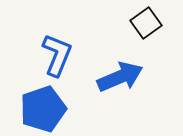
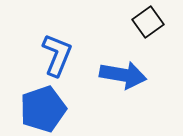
black square: moved 2 px right, 1 px up
blue arrow: moved 3 px right, 2 px up; rotated 33 degrees clockwise
